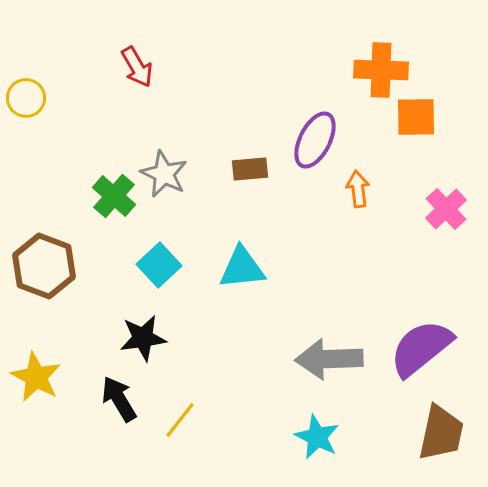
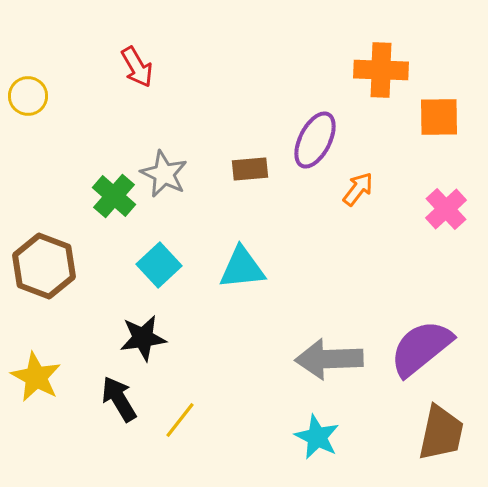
yellow circle: moved 2 px right, 2 px up
orange square: moved 23 px right
orange arrow: rotated 45 degrees clockwise
